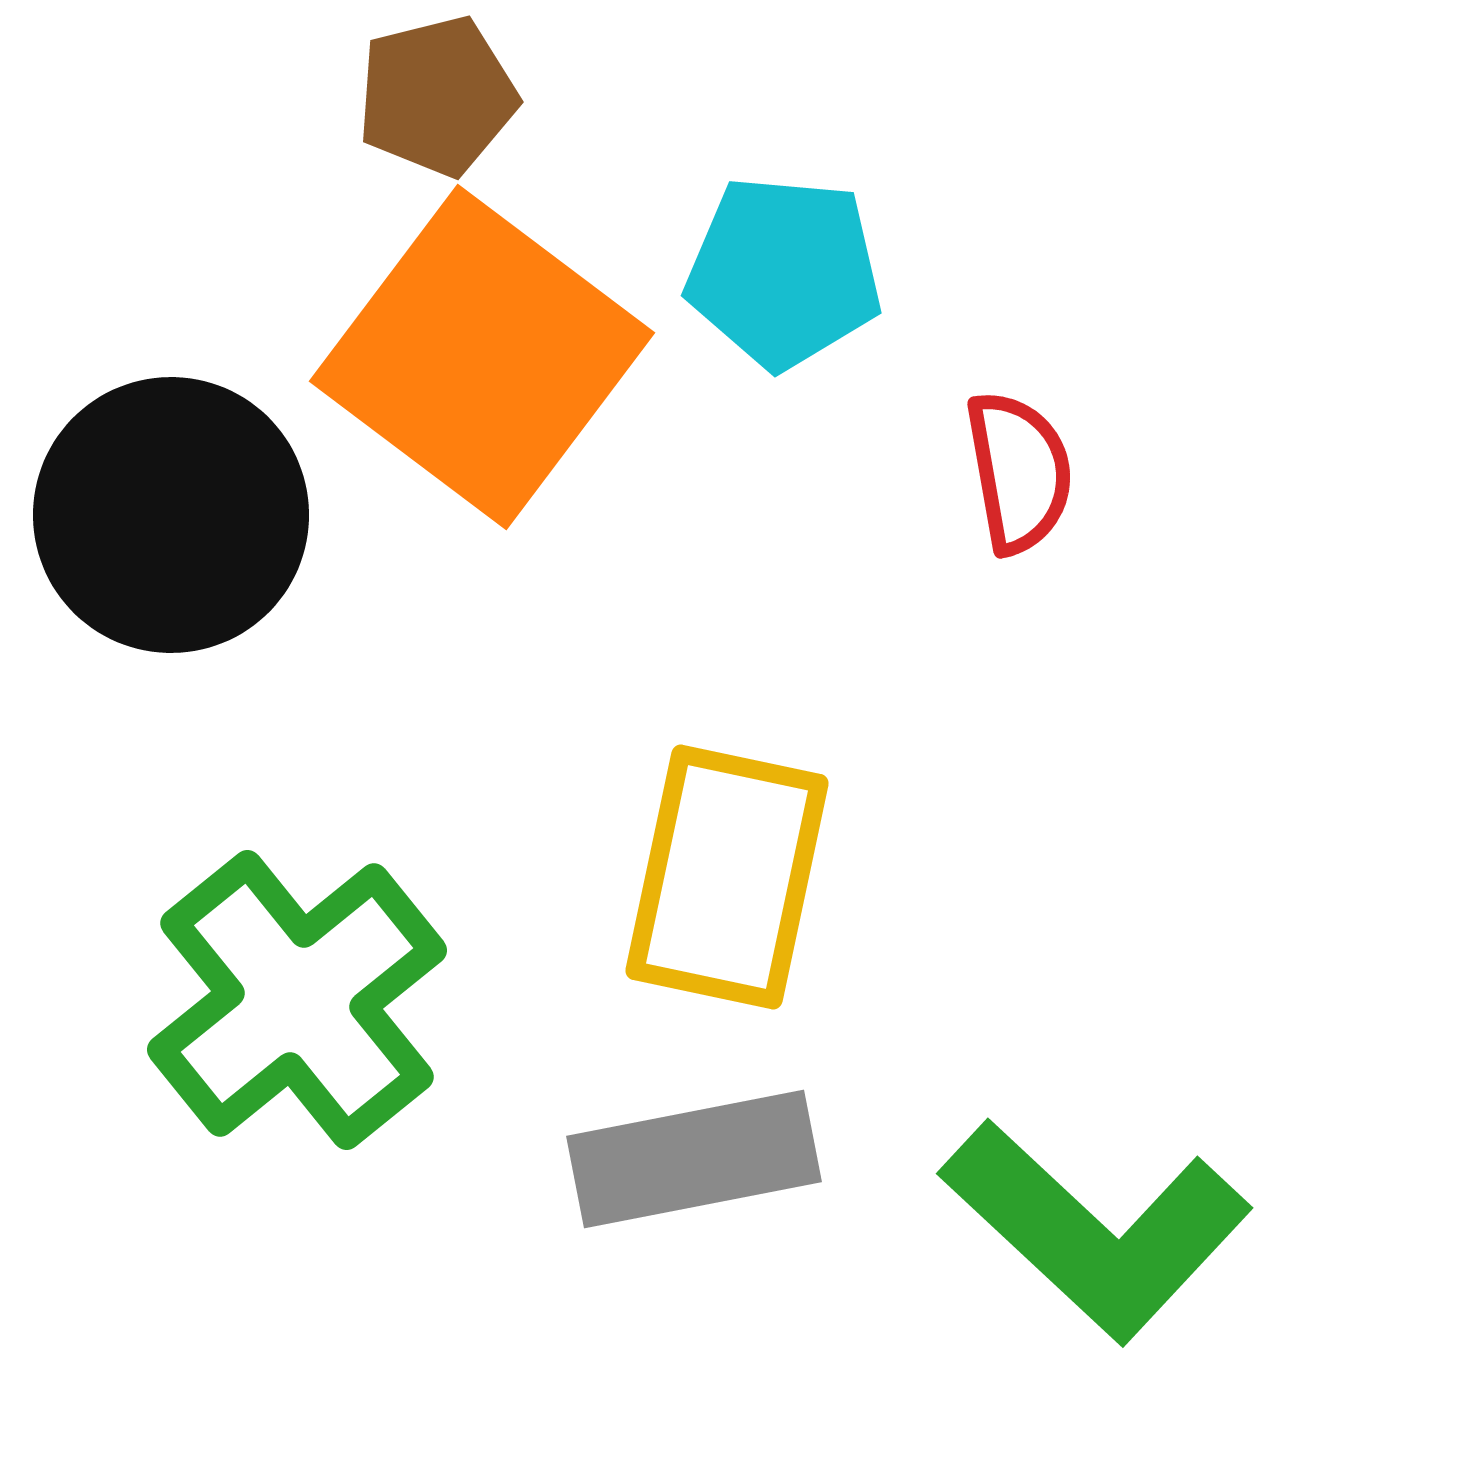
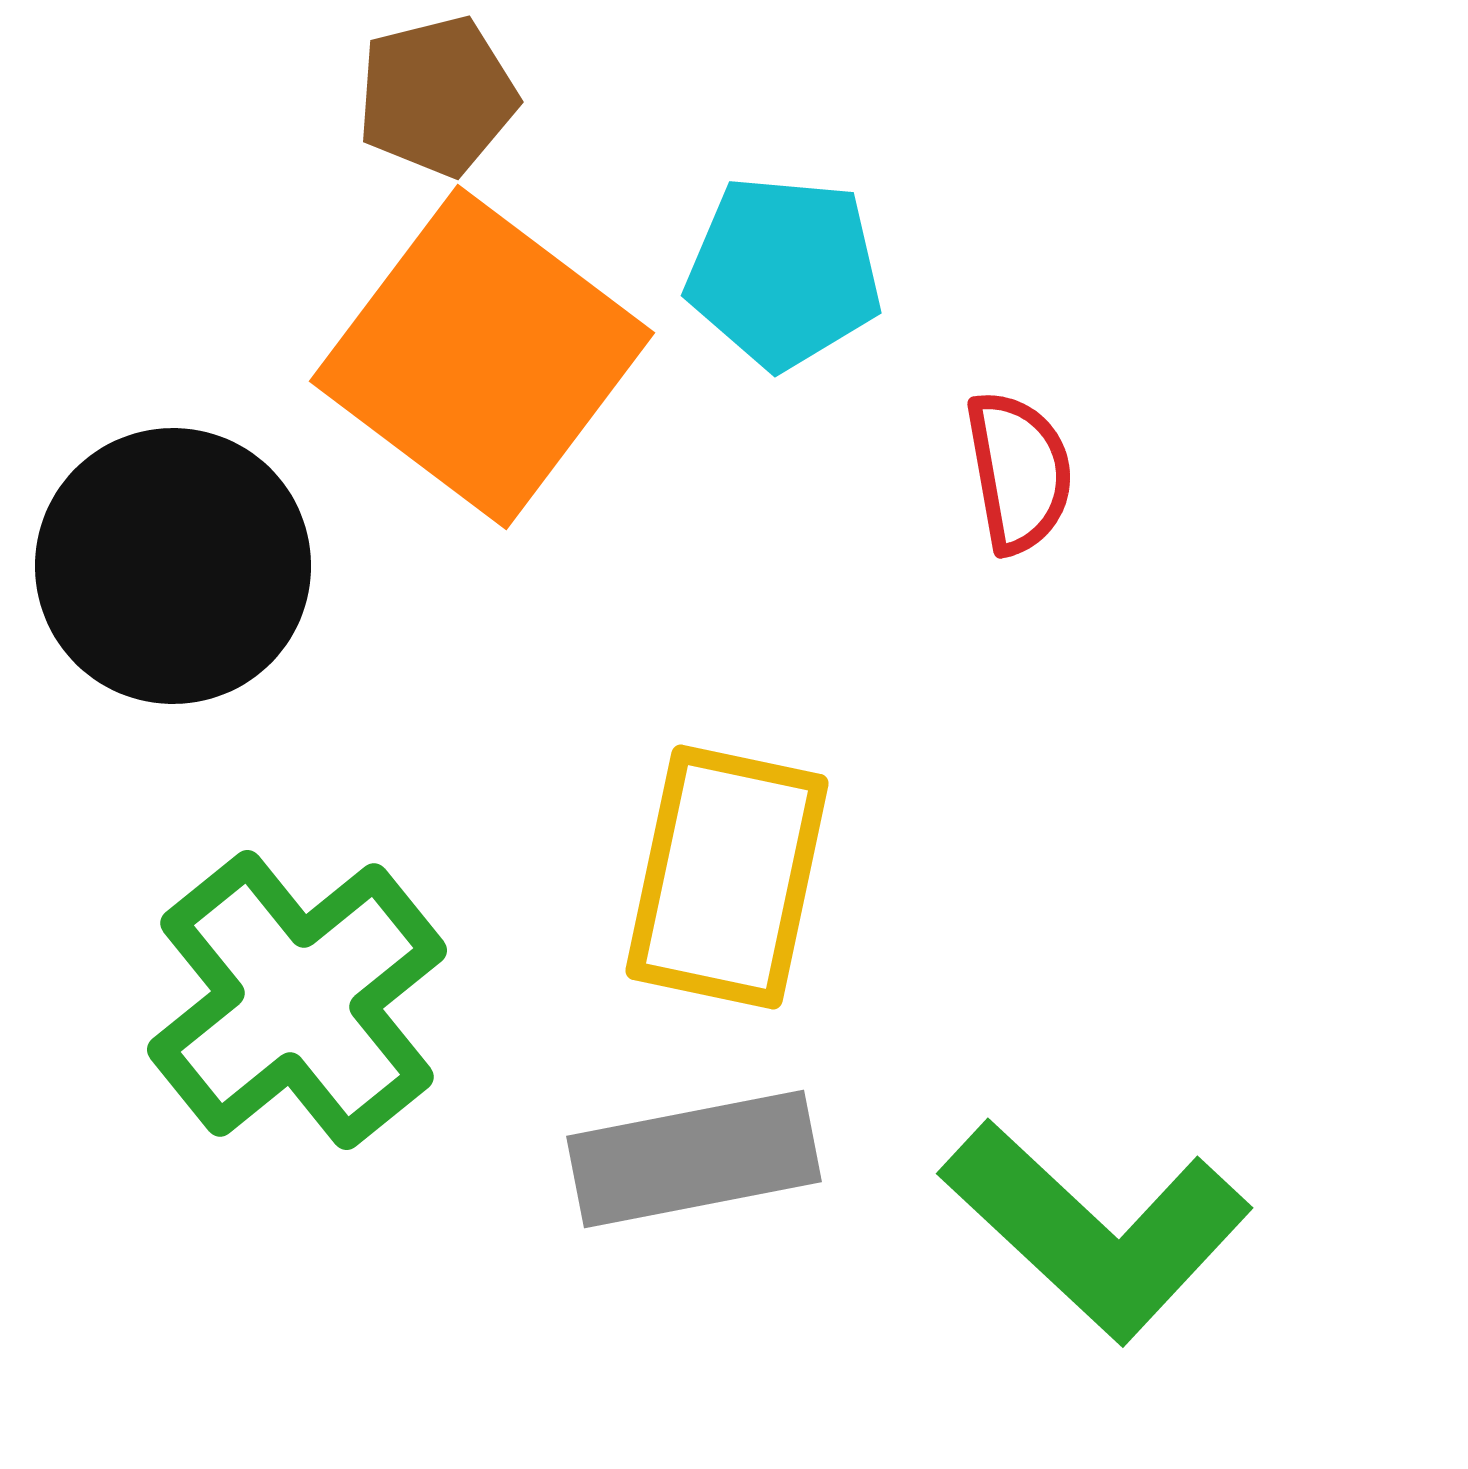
black circle: moved 2 px right, 51 px down
